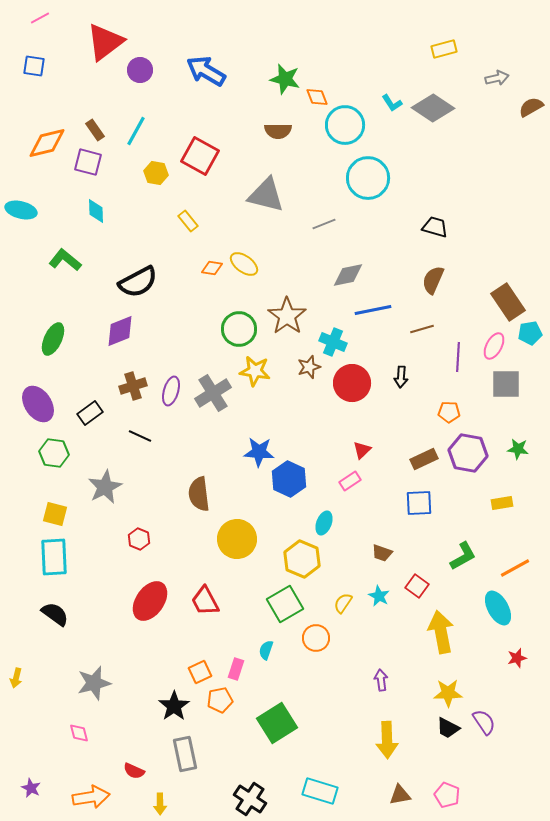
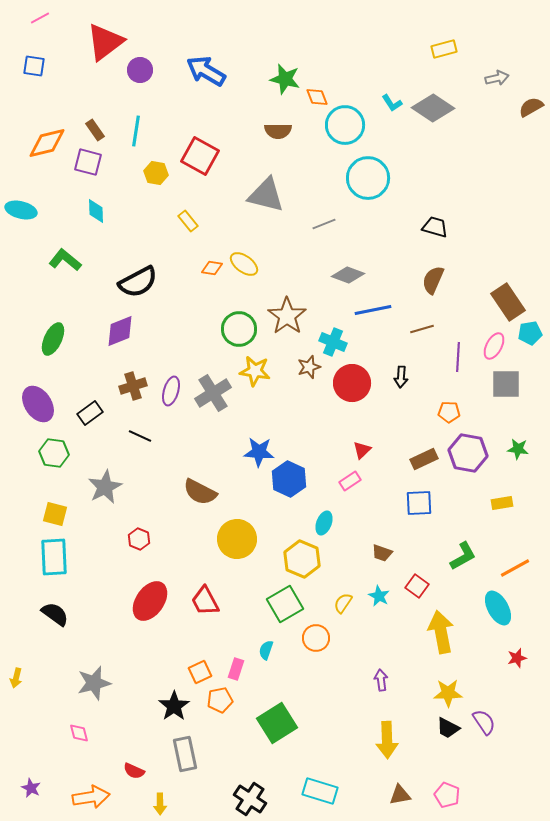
cyan line at (136, 131): rotated 20 degrees counterclockwise
gray diamond at (348, 275): rotated 32 degrees clockwise
brown semicircle at (199, 494): moved 1 px right, 2 px up; rotated 56 degrees counterclockwise
